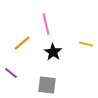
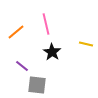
orange line: moved 6 px left, 11 px up
black star: moved 1 px left
purple line: moved 11 px right, 7 px up
gray square: moved 10 px left
